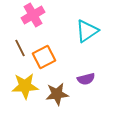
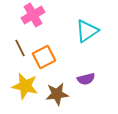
yellow star: rotated 16 degrees clockwise
